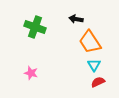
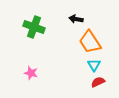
green cross: moved 1 px left
